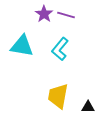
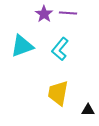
purple line: moved 2 px right, 2 px up; rotated 12 degrees counterclockwise
cyan triangle: rotated 30 degrees counterclockwise
yellow trapezoid: moved 3 px up
black triangle: moved 3 px down
